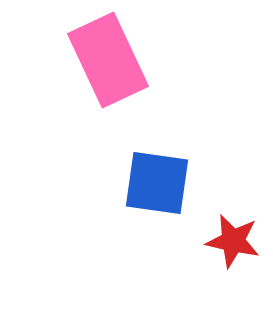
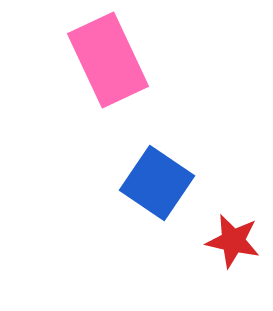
blue square: rotated 26 degrees clockwise
